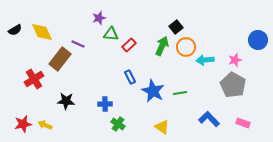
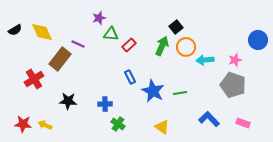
gray pentagon: rotated 10 degrees counterclockwise
black star: moved 2 px right
red star: rotated 18 degrees clockwise
